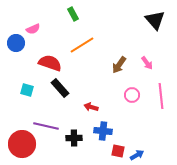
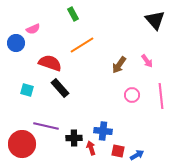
pink arrow: moved 2 px up
red arrow: moved 41 px down; rotated 56 degrees clockwise
